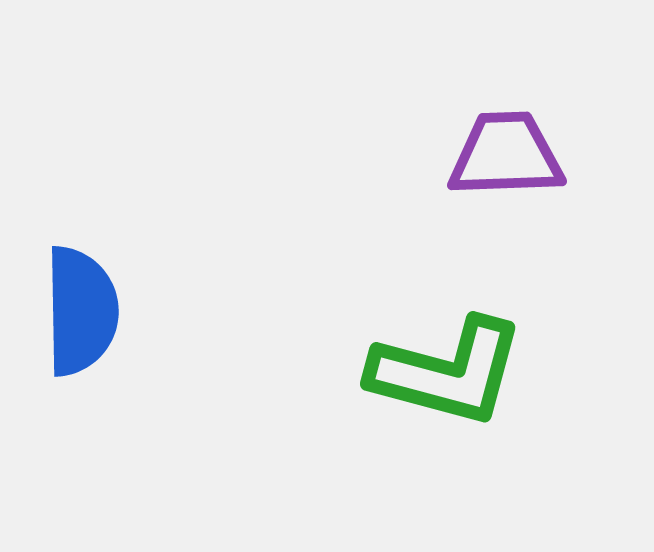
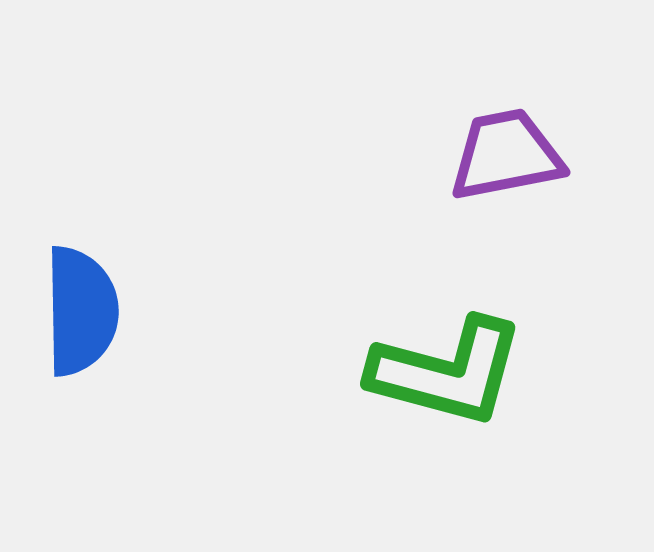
purple trapezoid: rotated 9 degrees counterclockwise
